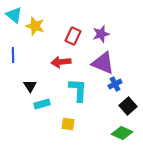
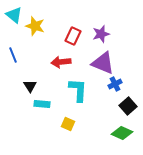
blue line: rotated 21 degrees counterclockwise
cyan rectangle: rotated 21 degrees clockwise
yellow square: rotated 16 degrees clockwise
